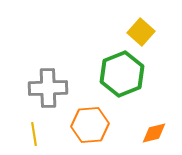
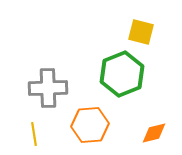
yellow square: rotated 28 degrees counterclockwise
